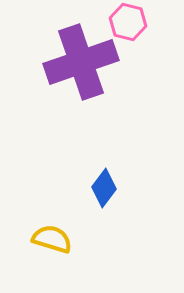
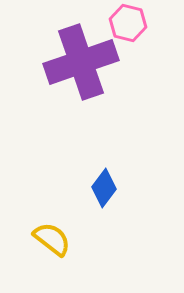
pink hexagon: moved 1 px down
yellow semicircle: rotated 21 degrees clockwise
